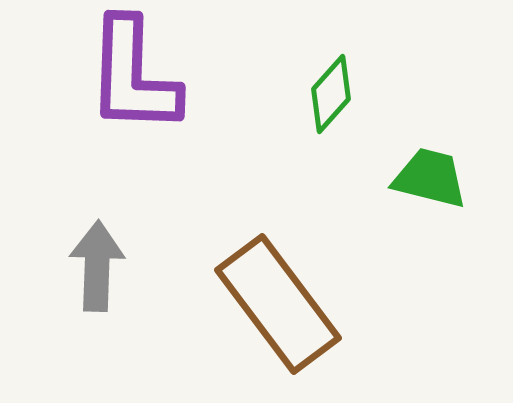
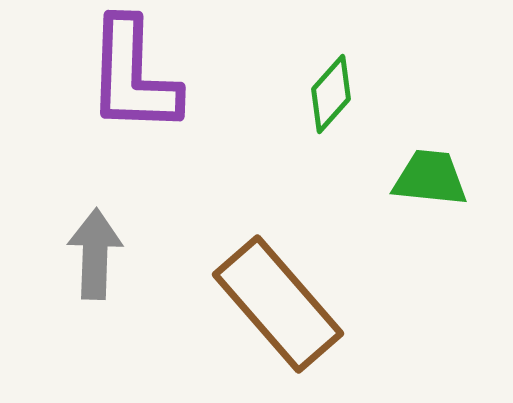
green trapezoid: rotated 8 degrees counterclockwise
gray arrow: moved 2 px left, 12 px up
brown rectangle: rotated 4 degrees counterclockwise
